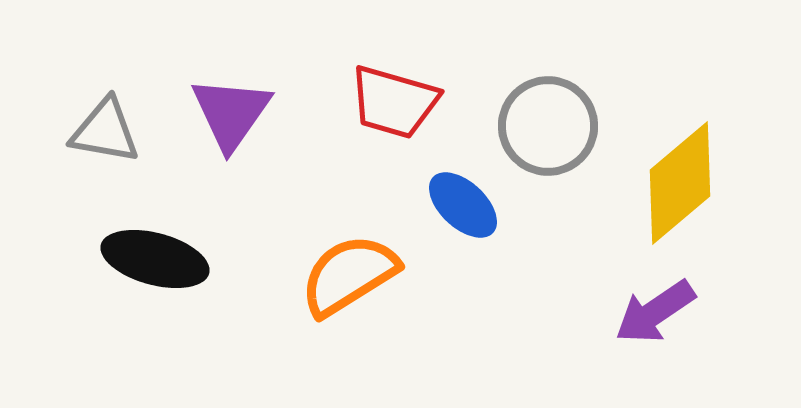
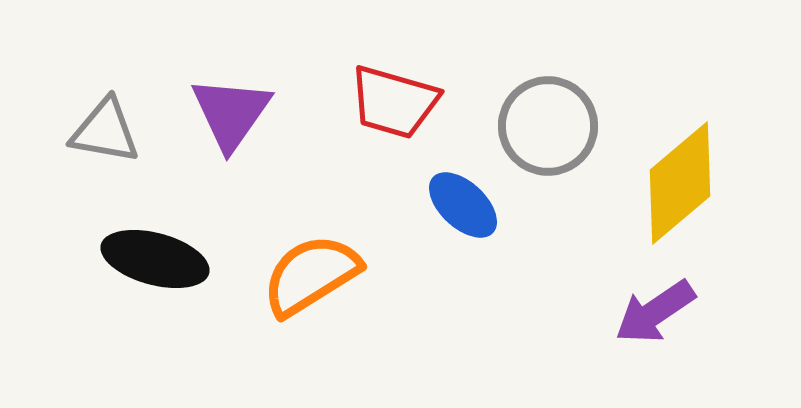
orange semicircle: moved 38 px left
